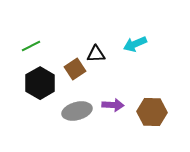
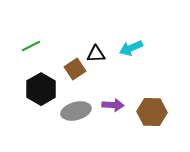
cyan arrow: moved 4 px left, 4 px down
black hexagon: moved 1 px right, 6 px down
gray ellipse: moved 1 px left
